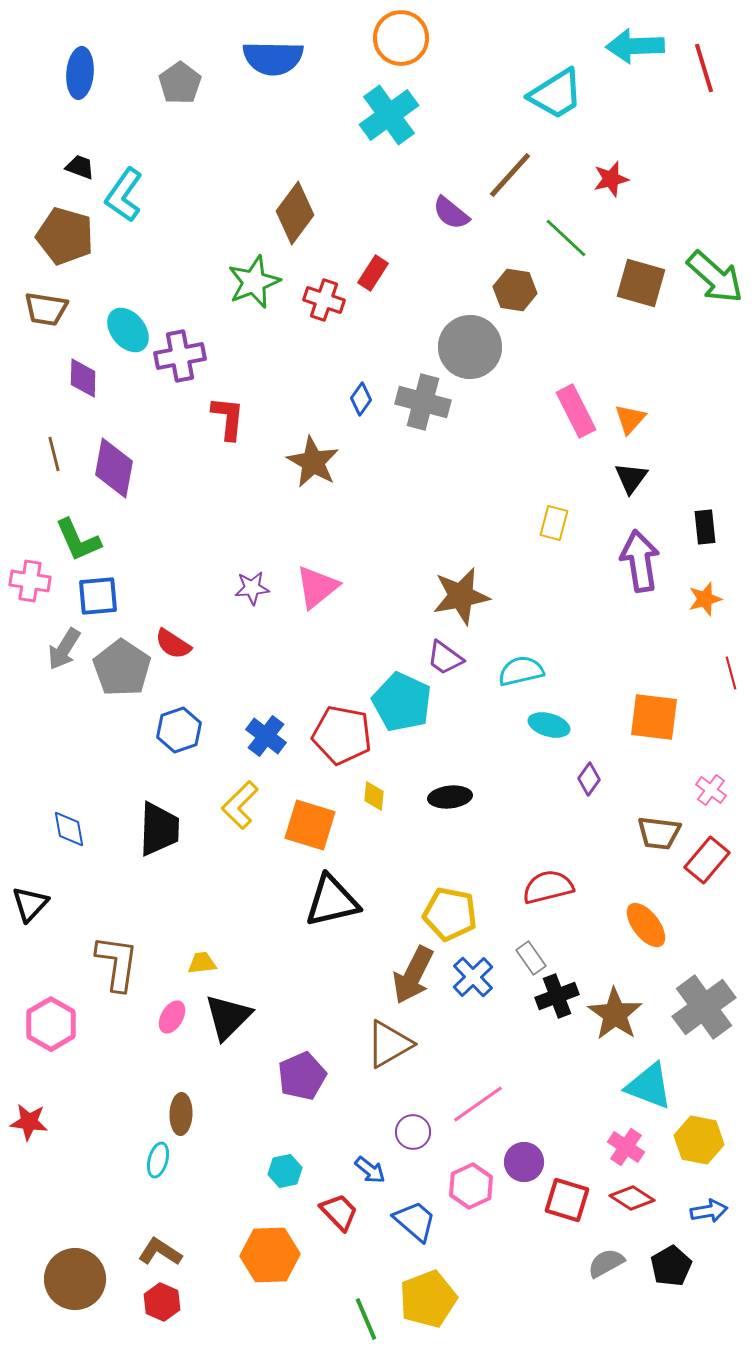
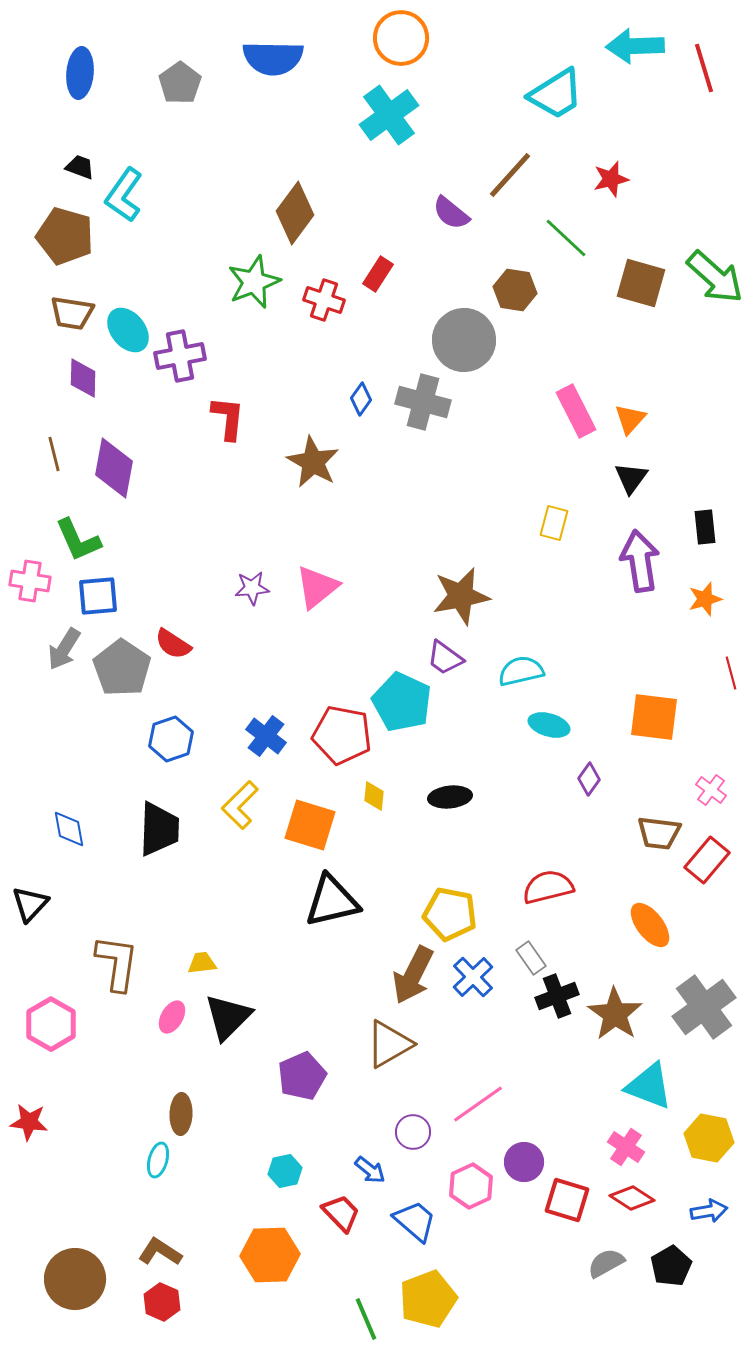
red rectangle at (373, 273): moved 5 px right, 1 px down
brown trapezoid at (46, 309): moved 26 px right, 4 px down
gray circle at (470, 347): moved 6 px left, 7 px up
blue hexagon at (179, 730): moved 8 px left, 9 px down
orange ellipse at (646, 925): moved 4 px right
yellow hexagon at (699, 1140): moved 10 px right, 2 px up
red trapezoid at (339, 1212): moved 2 px right, 1 px down
